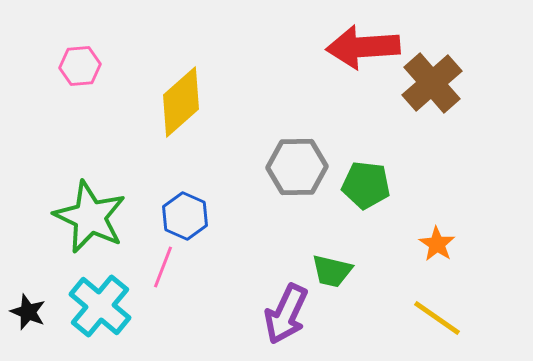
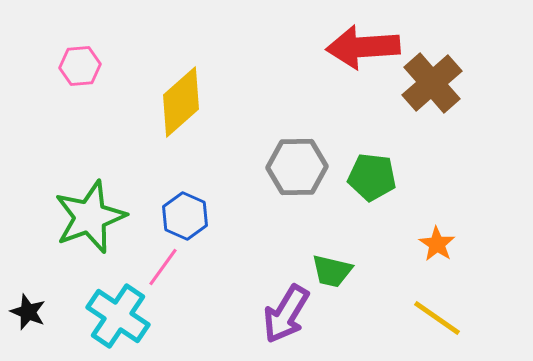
green pentagon: moved 6 px right, 8 px up
green star: rotated 26 degrees clockwise
pink line: rotated 15 degrees clockwise
cyan cross: moved 18 px right, 10 px down; rotated 6 degrees counterclockwise
purple arrow: rotated 6 degrees clockwise
